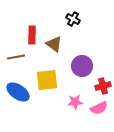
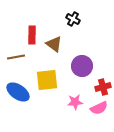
red cross: moved 1 px down
